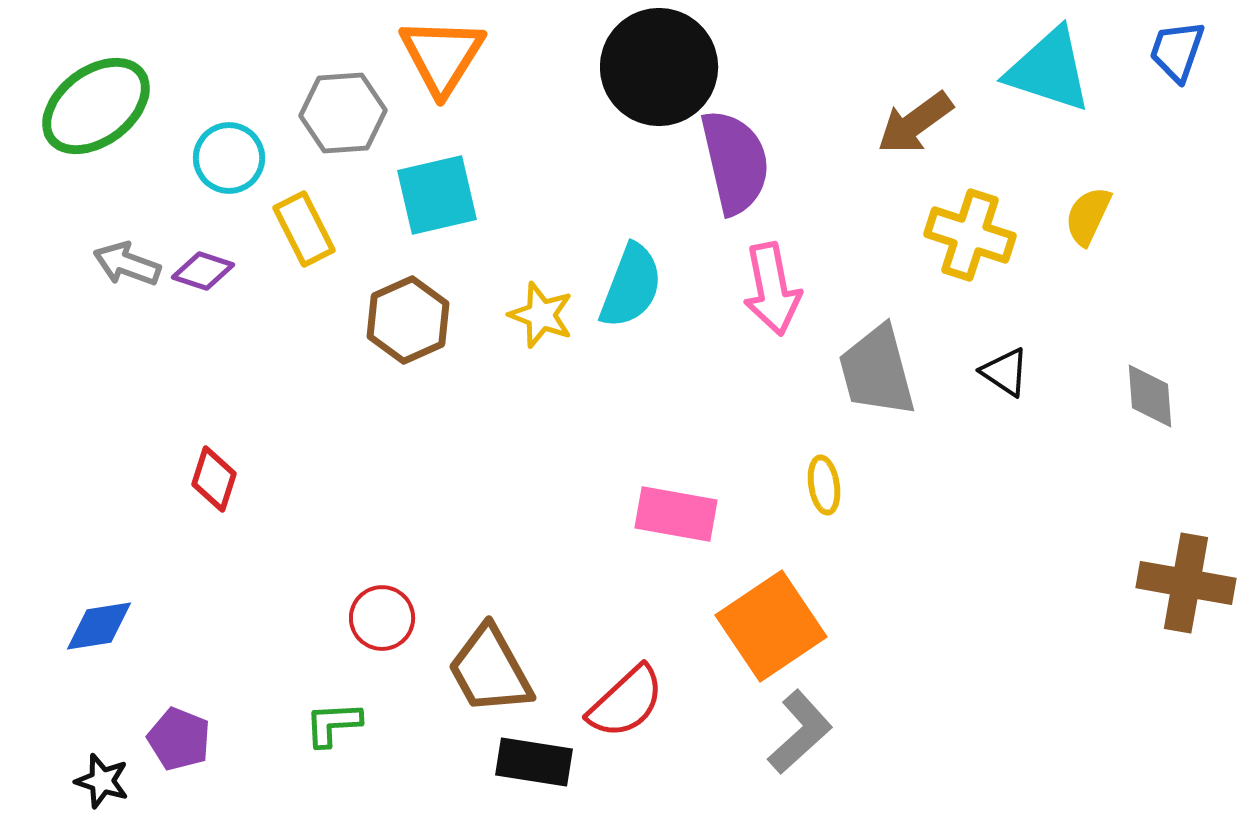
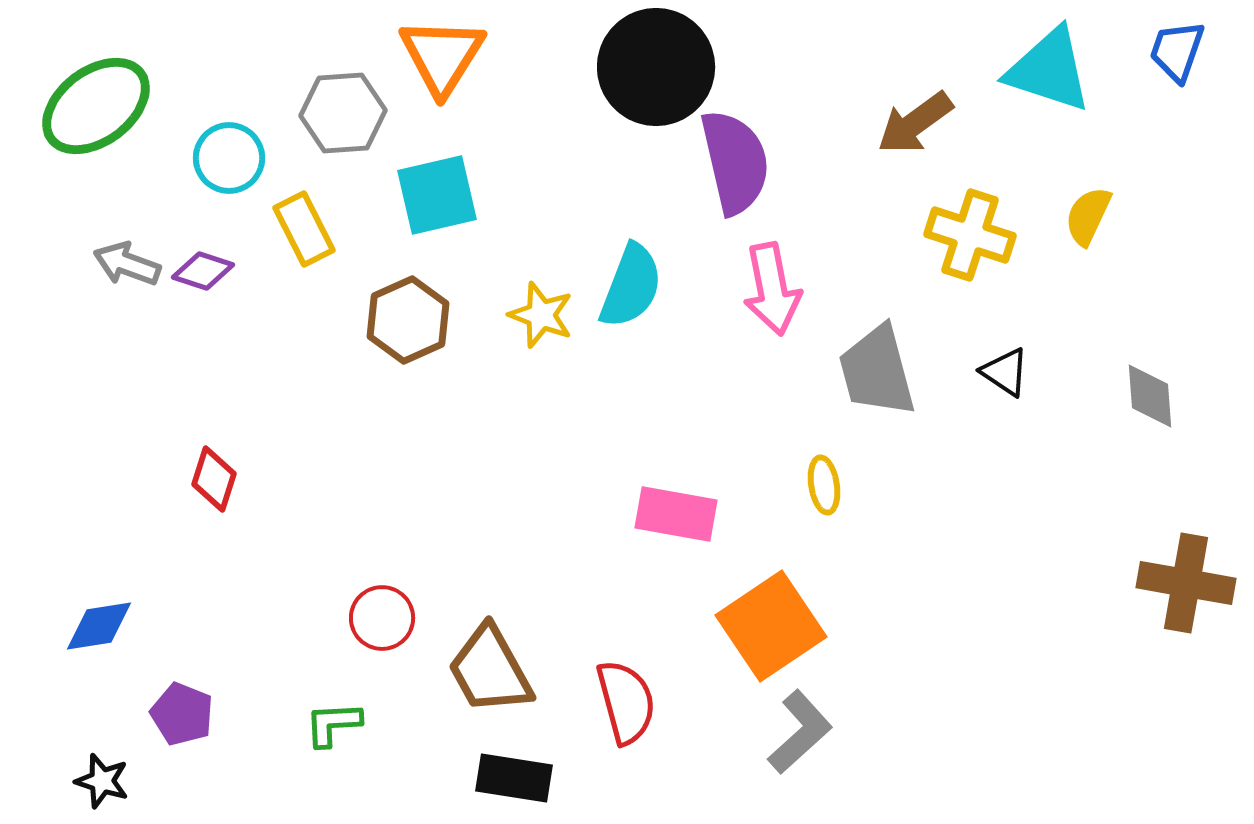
black circle: moved 3 px left
red semicircle: rotated 62 degrees counterclockwise
purple pentagon: moved 3 px right, 25 px up
black rectangle: moved 20 px left, 16 px down
